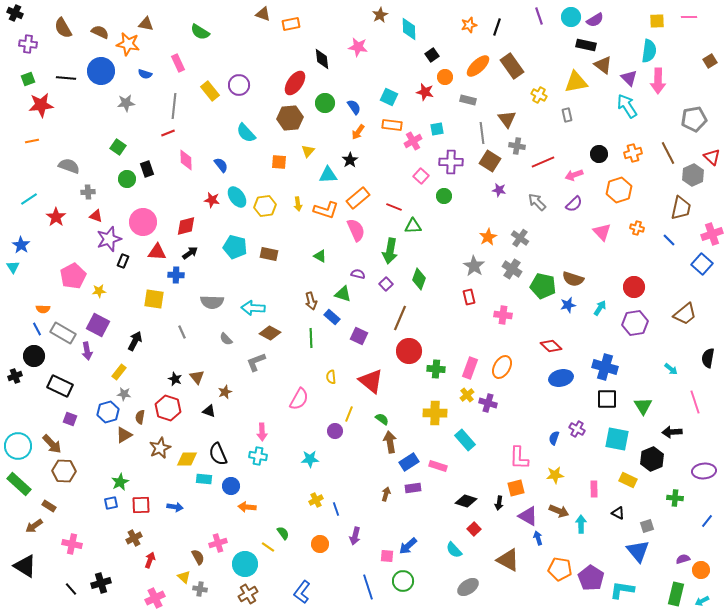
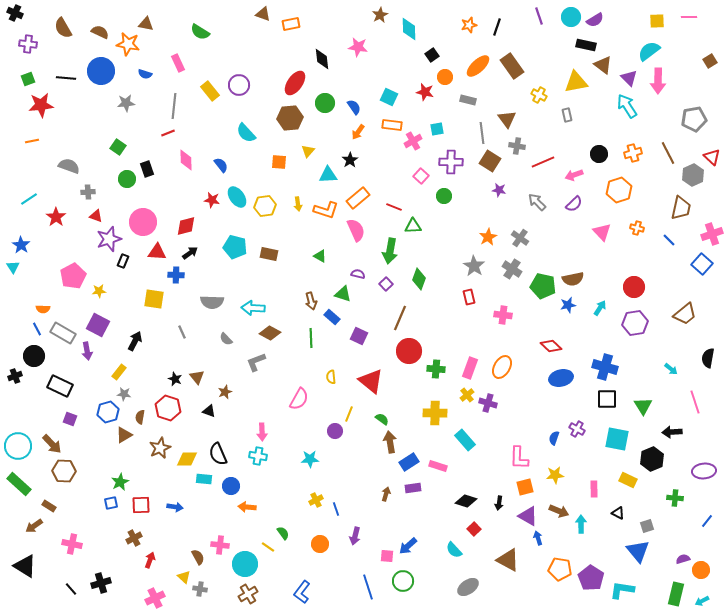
cyan semicircle at (649, 51): rotated 135 degrees counterclockwise
brown semicircle at (573, 279): rotated 30 degrees counterclockwise
orange square at (516, 488): moved 9 px right, 1 px up
pink cross at (218, 543): moved 2 px right, 2 px down; rotated 24 degrees clockwise
